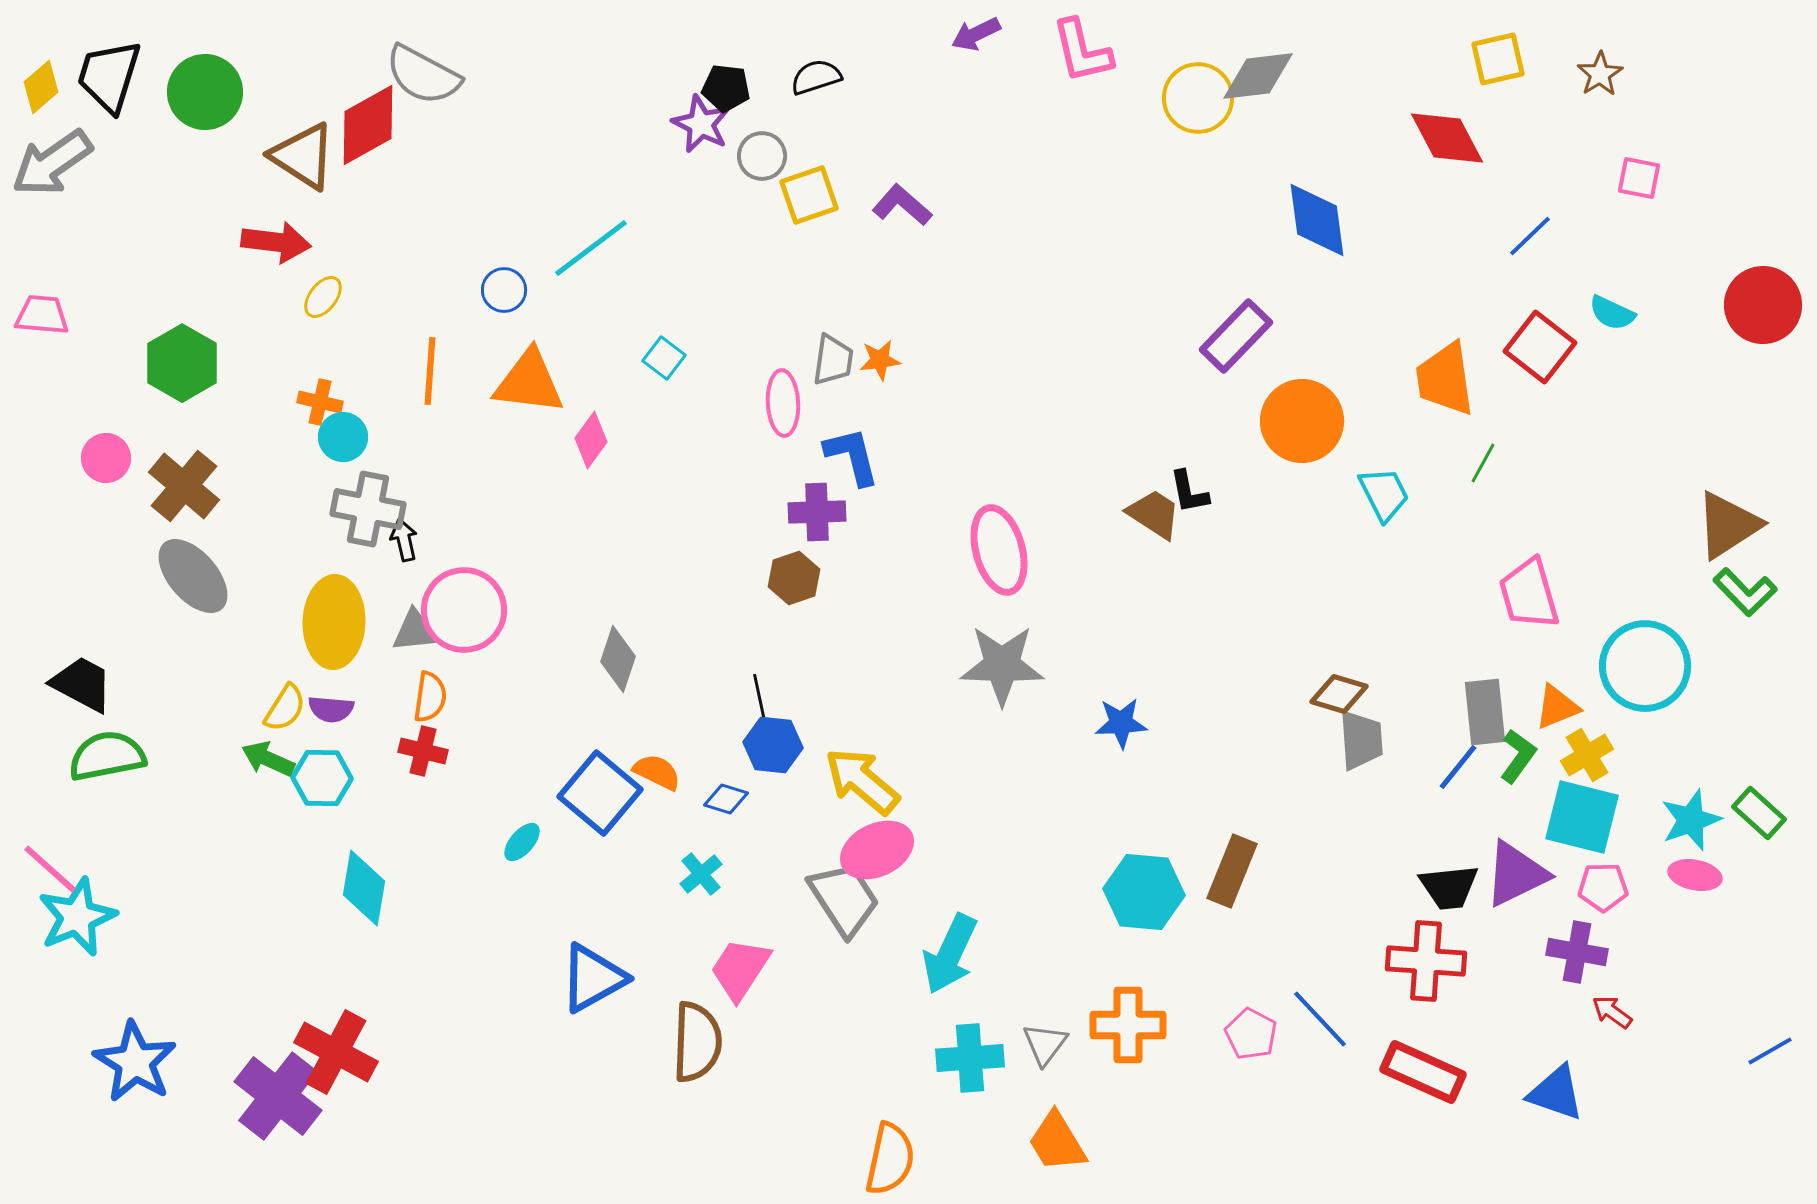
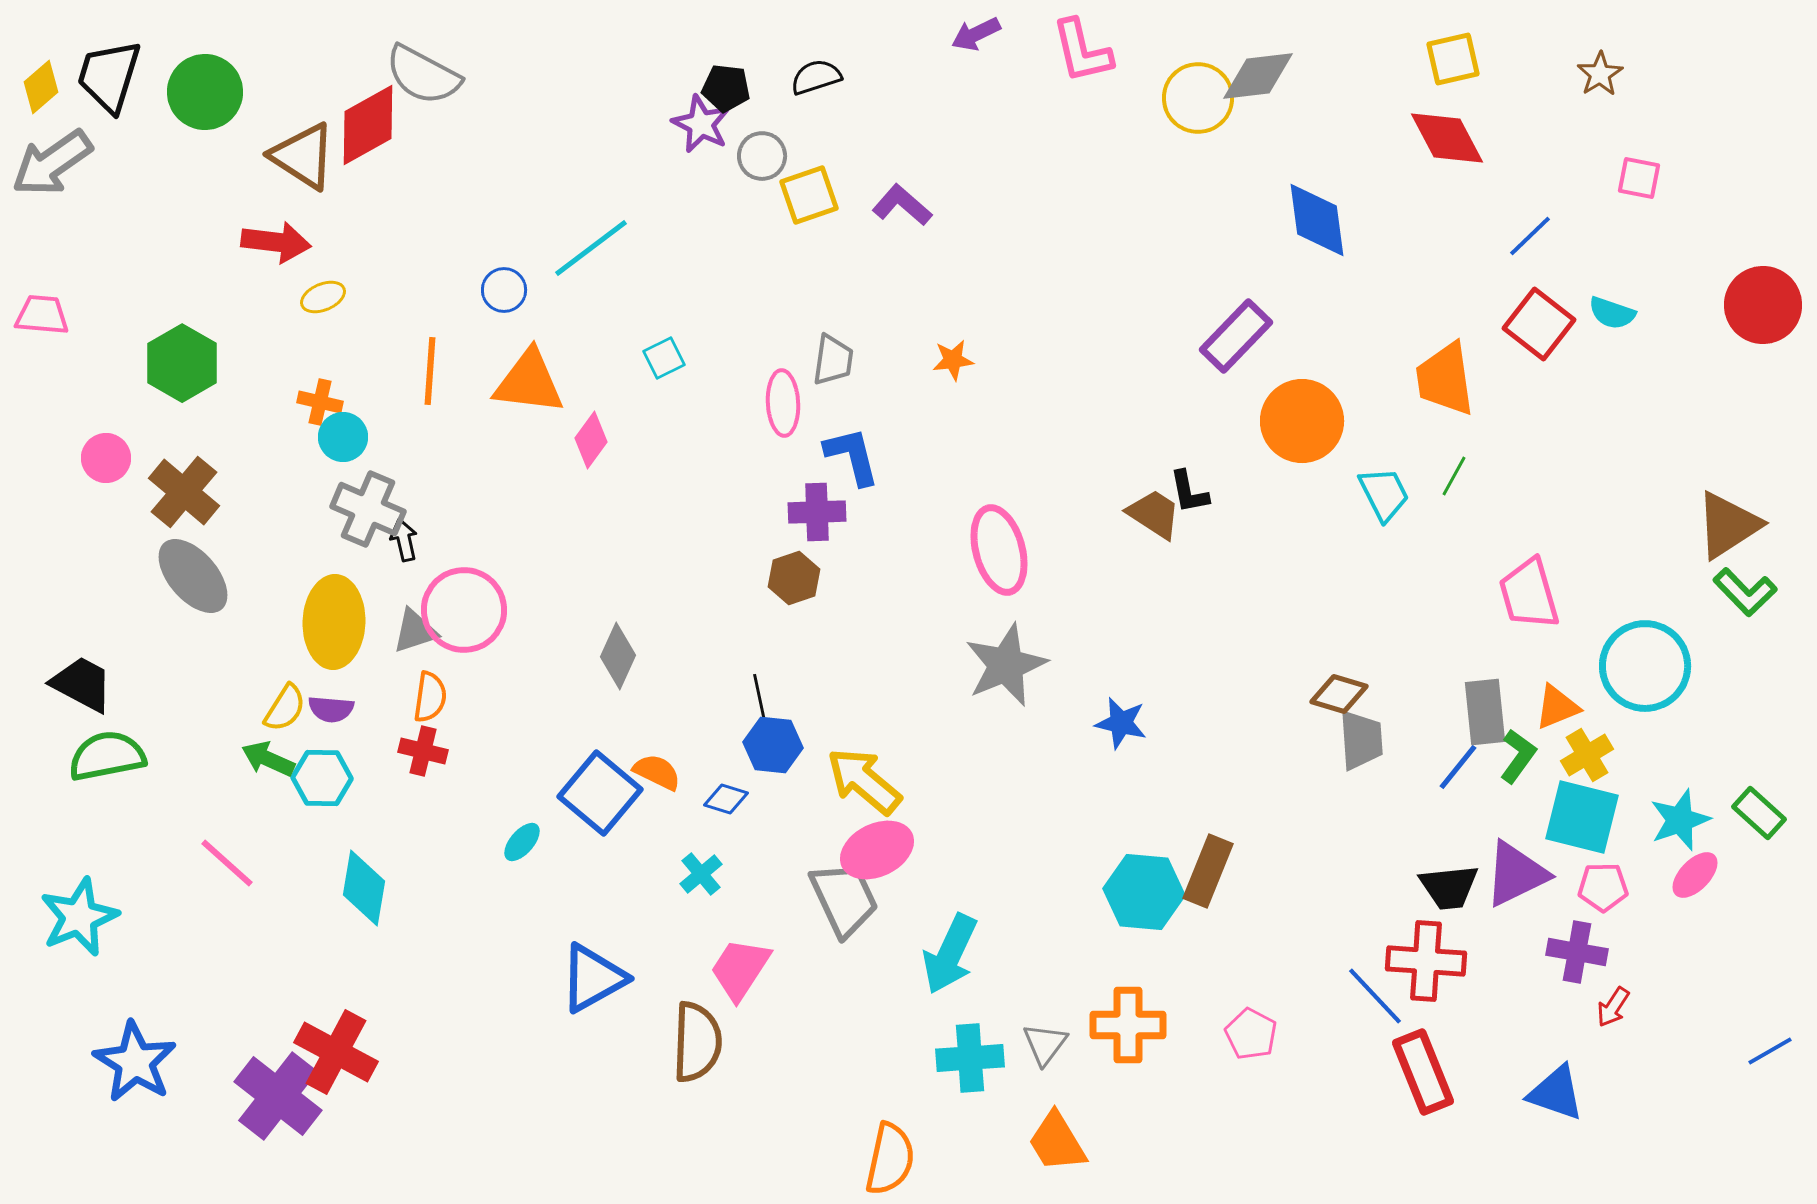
yellow square at (1498, 59): moved 45 px left
yellow ellipse at (323, 297): rotated 30 degrees clockwise
cyan semicircle at (1612, 313): rotated 6 degrees counterclockwise
red square at (1540, 347): moved 1 px left, 23 px up
cyan square at (664, 358): rotated 27 degrees clockwise
orange star at (880, 360): moved 73 px right
green line at (1483, 463): moved 29 px left, 13 px down
brown cross at (184, 486): moved 6 px down
gray cross at (368, 509): rotated 12 degrees clockwise
gray triangle at (415, 631): rotated 12 degrees counterclockwise
gray diamond at (618, 659): moved 3 px up; rotated 6 degrees clockwise
gray star at (1002, 665): moved 4 px right; rotated 24 degrees counterclockwise
blue star at (1121, 723): rotated 16 degrees clockwise
yellow arrow at (862, 781): moved 2 px right
cyan star at (1691, 820): moved 11 px left
pink line at (50, 869): moved 177 px right, 6 px up
brown rectangle at (1232, 871): moved 24 px left
pink ellipse at (1695, 875): rotated 57 degrees counterclockwise
gray trapezoid at (844, 899): rotated 8 degrees clockwise
cyan star at (77, 917): moved 2 px right
red arrow at (1612, 1012): moved 1 px right, 5 px up; rotated 93 degrees counterclockwise
blue line at (1320, 1019): moved 55 px right, 23 px up
red rectangle at (1423, 1072): rotated 44 degrees clockwise
